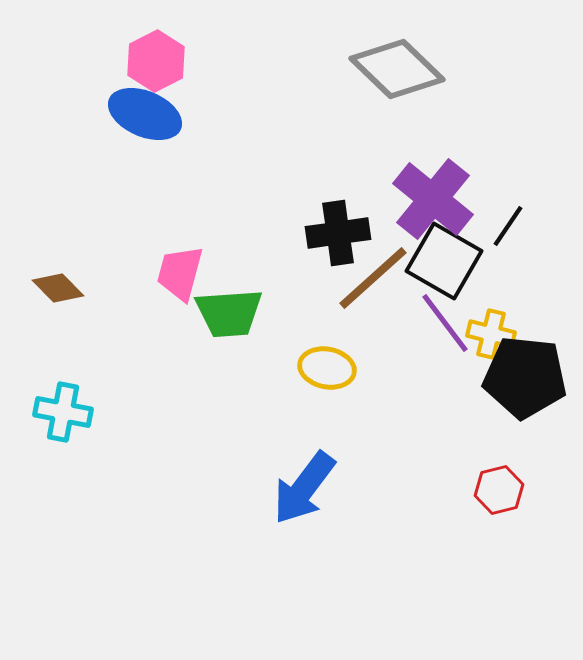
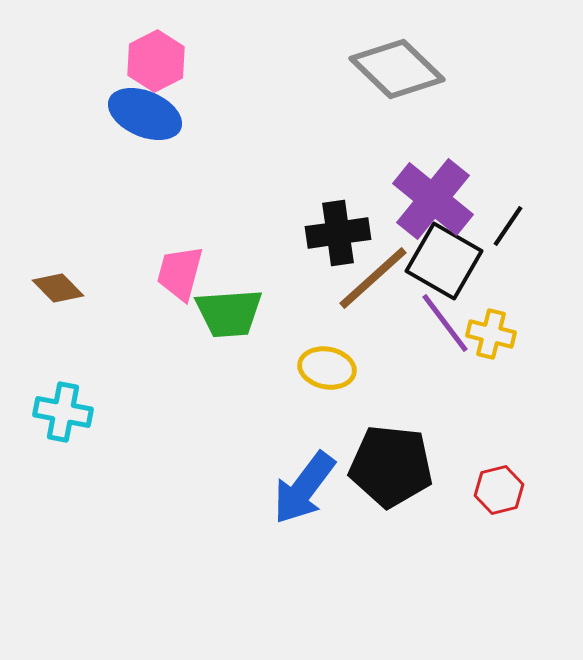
black pentagon: moved 134 px left, 89 px down
